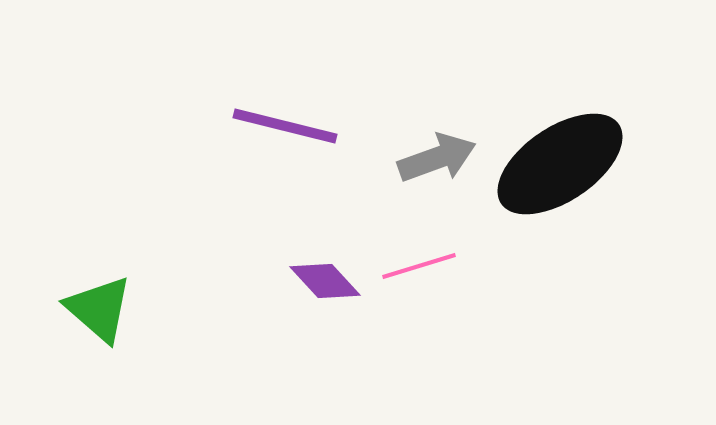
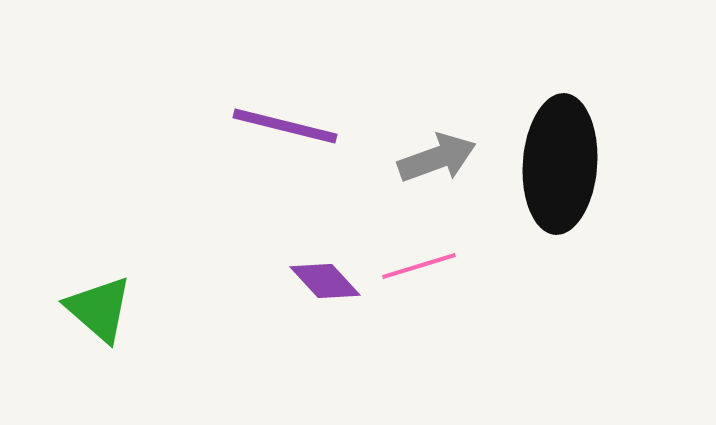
black ellipse: rotated 52 degrees counterclockwise
